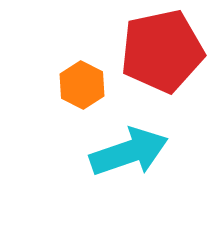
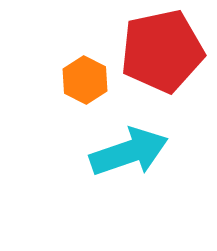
orange hexagon: moved 3 px right, 5 px up
